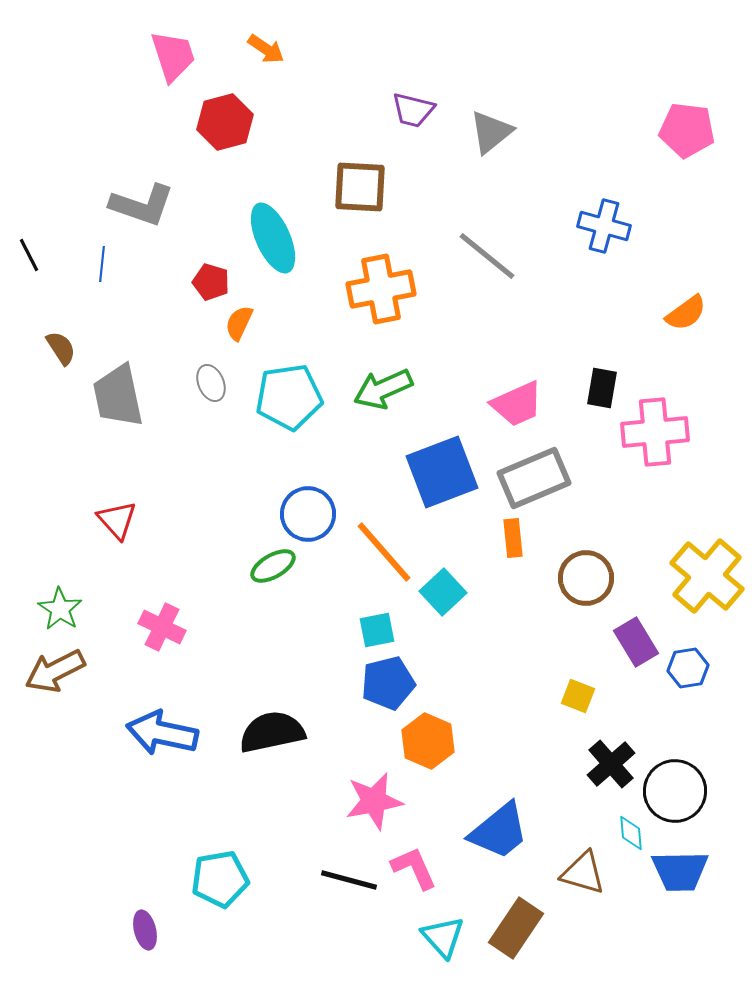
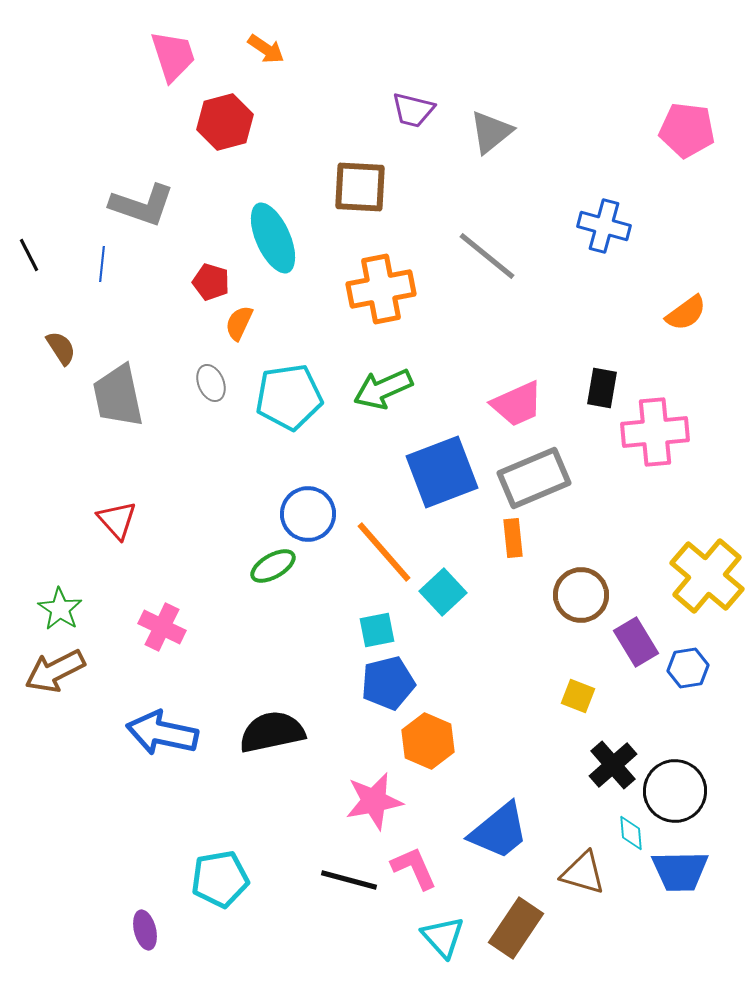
brown circle at (586, 578): moved 5 px left, 17 px down
black cross at (611, 764): moved 2 px right, 1 px down
